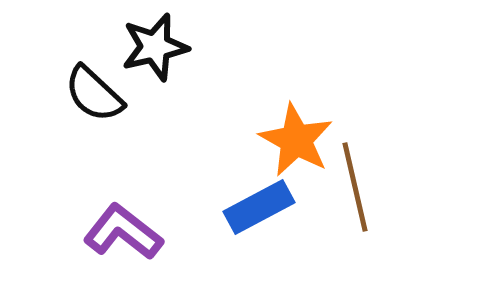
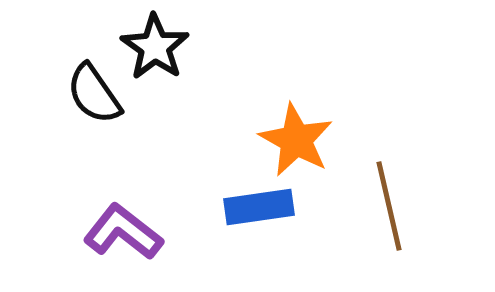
black star: rotated 24 degrees counterclockwise
black semicircle: rotated 12 degrees clockwise
brown line: moved 34 px right, 19 px down
blue rectangle: rotated 20 degrees clockwise
